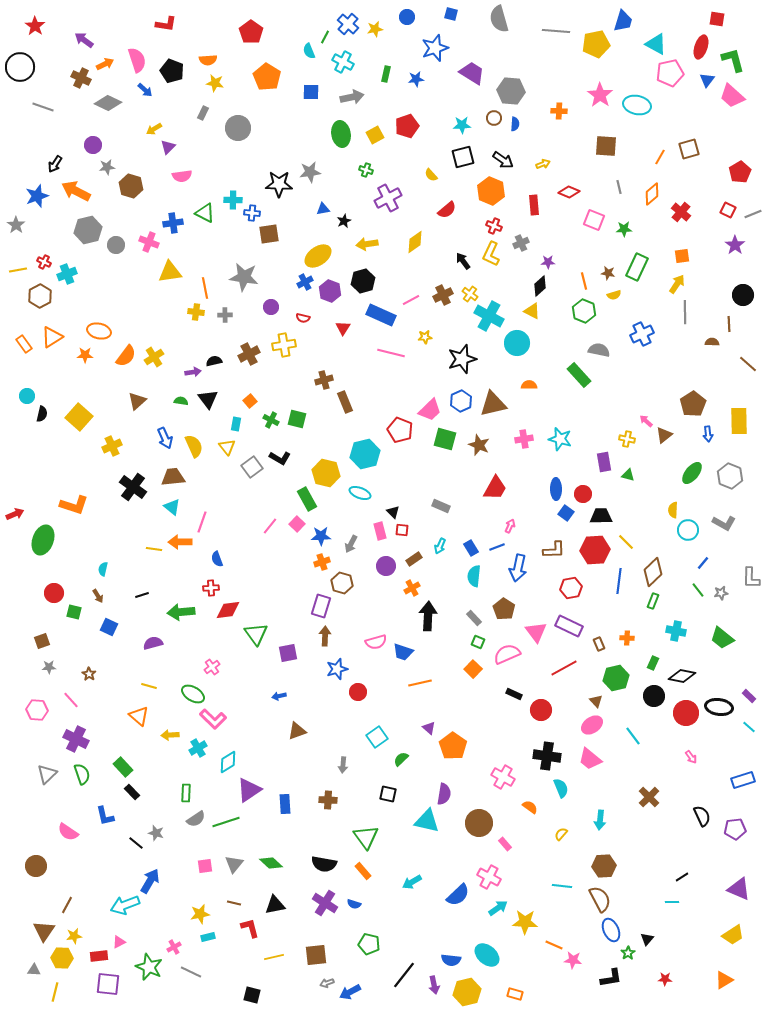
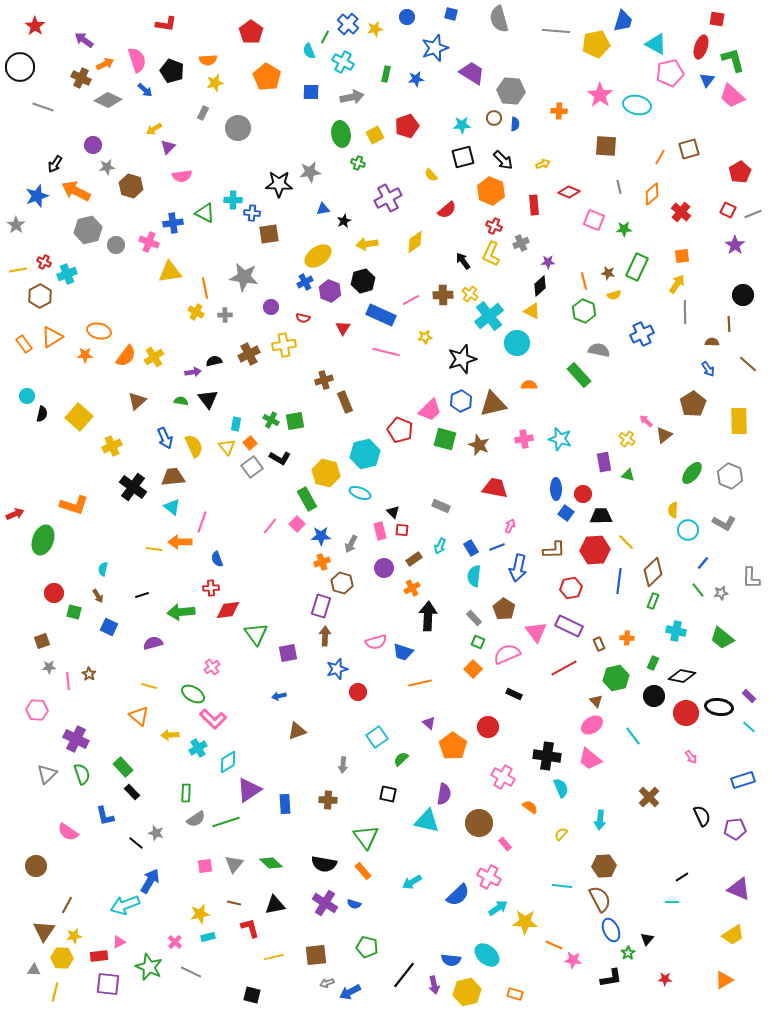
yellow star at (215, 83): rotated 24 degrees counterclockwise
gray diamond at (108, 103): moved 3 px up
black arrow at (503, 160): rotated 10 degrees clockwise
green cross at (366, 170): moved 8 px left, 7 px up
brown cross at (443, 295): rotated 24 degrees clockwise
yellow cross at (196, 312): rotated 21 degrees clockwise
cyan cross at (489, 316): rotated 24 degrees clockwise
pink line at (391, 353): moved 5 px left, 1 px up
orange square at (250, 401): moved 42 px down
green square at (297, 419): moved 2 px left, 2 px down; rotated 24 degrees counterclockwise
blue arrow at (708, 434): moved 65 px up; rotated 28 degrees counterclockwise
yellow cross at (627, 439): rotated 21 degrees clockwise
red trapezoid at (495, 488): rotated 108 degrees counterclockwise
purple circle at (386, 566): moved 2 px left, 2 px down
pink line at (71, 700): moved 3 px left, 19 px up; rotated 36 degrees clockwise
red circle at (541, 710): moved 53 px left, 17 px down
purple triangle at (429, 728): moved 5 px up
green pentagon at (369, 944): moved 2 px left, 3 px down
pink cross at (174, 947): moved 1 px right, 5 px up; rotated 16 degrees counterclockwise
